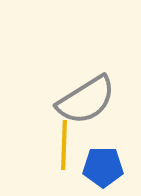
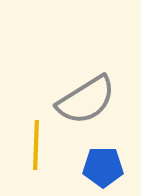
yellow line: moved 28 px left
